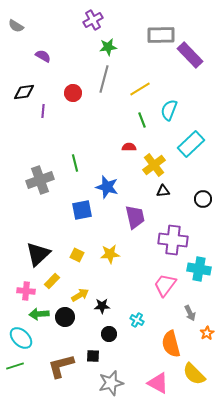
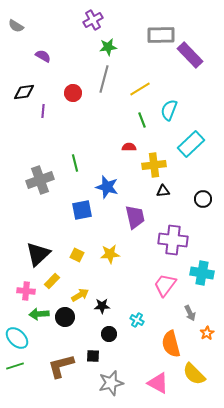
yellow cross at (154, 165): rotated 30 degrees clockwise
cyan cross at (199, 269): moved 3 px right, 4 px down
cyan ellipse at (21, 338): moved 4 px left
